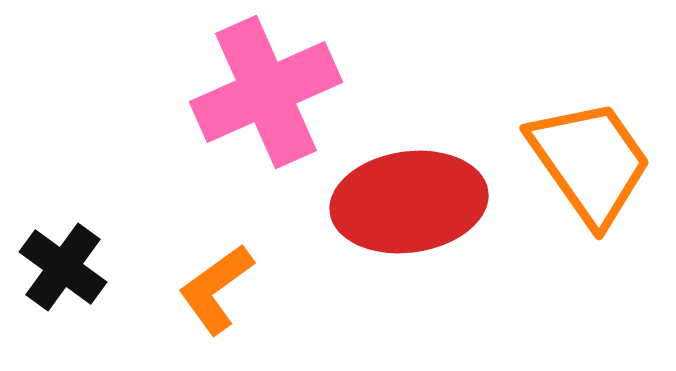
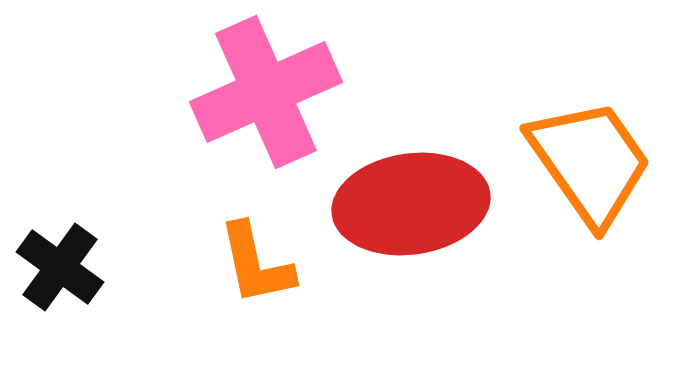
red ellipse: moved 2 px right, 2 px down
black cross: moved 3 px left
orange L-shape: moved 40 px right, 25 px up; rotated 66 degrees counterclockwise
